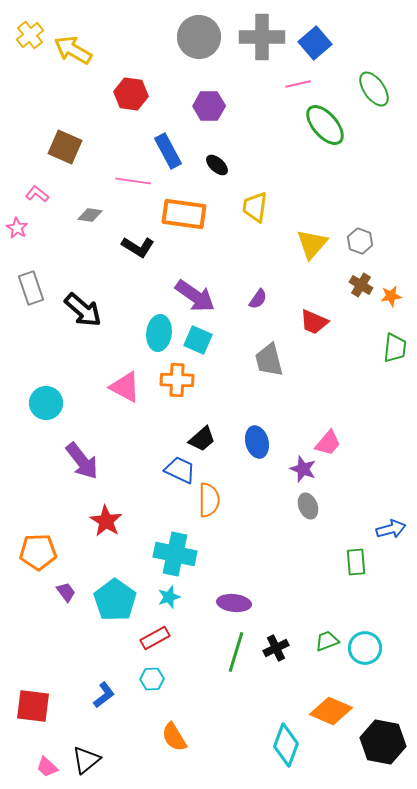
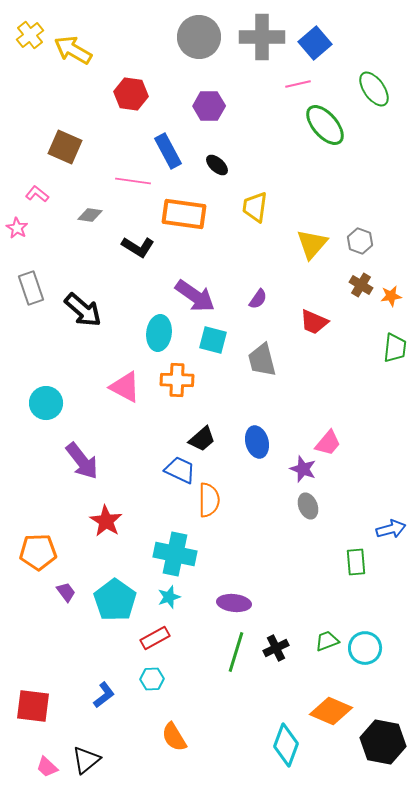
cyan square at (198, 340): moved 15 px right; rotated 8 degrees counterclockwise
gray trapezoid at (269, 360): moved 7 px left
